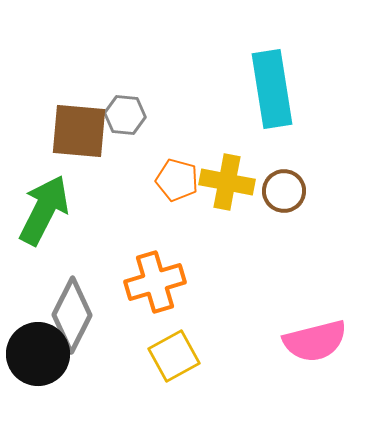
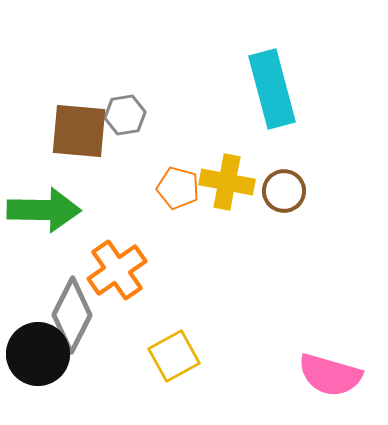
cyan rectangle: rotated 6 degrees counterclockwise
gray hexagon: rotated 15 degrees counterclockwise
orange pentagon: moved 1 px right, 8 px down
green arrow: rotated 64 degrees clockwise
orange cross: moved 38 px left, 12 px up; rotated 18 degrees counterclockwise
pink semicircle: moved 15 px right, 34 px down; rotated 30 degrees clockwise
